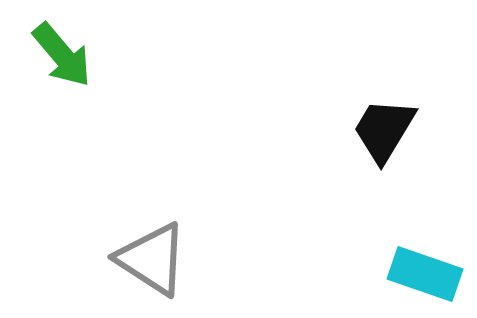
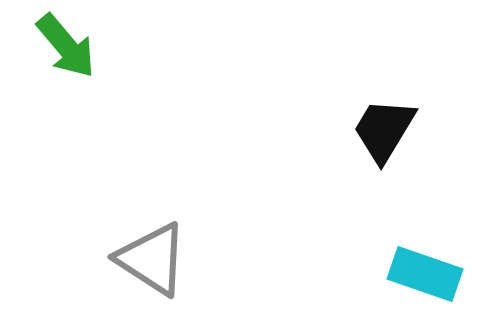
green arrow: moved 4 px right, 9 px up
